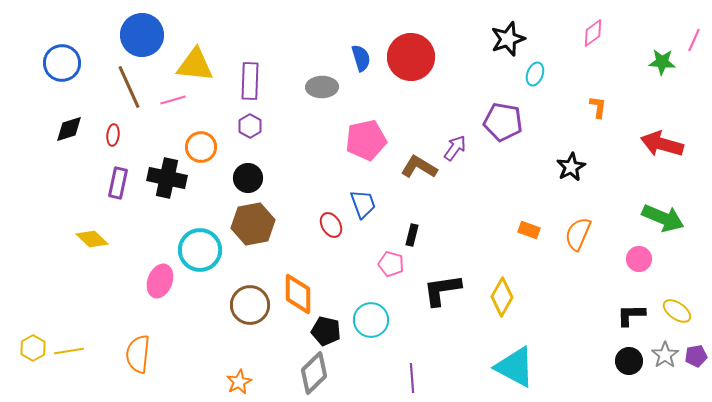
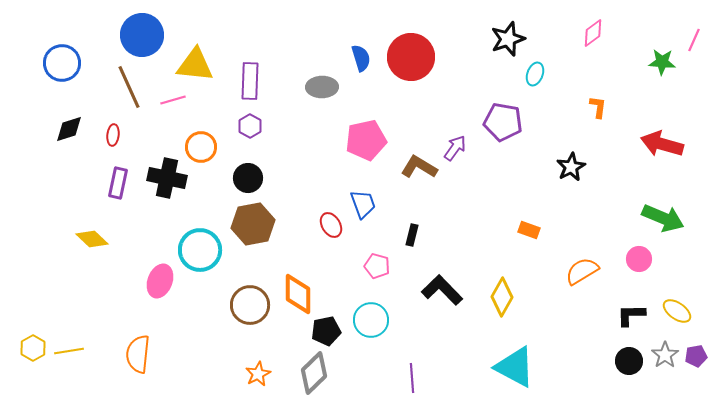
orange semicircle at (578, 234): moved 4 px right, 37 px down; rotated 36 degrees clockwise
pink pentagon at (391, 264): moved 14 px left, 2 px down
black L-shape at (442, 290): rotated 54 degrees clockwise
black pentagon at (326, 331): rotated 24 degrees counterclockwise
orange star at (239, 382): moved 19 px right, 8 px up
